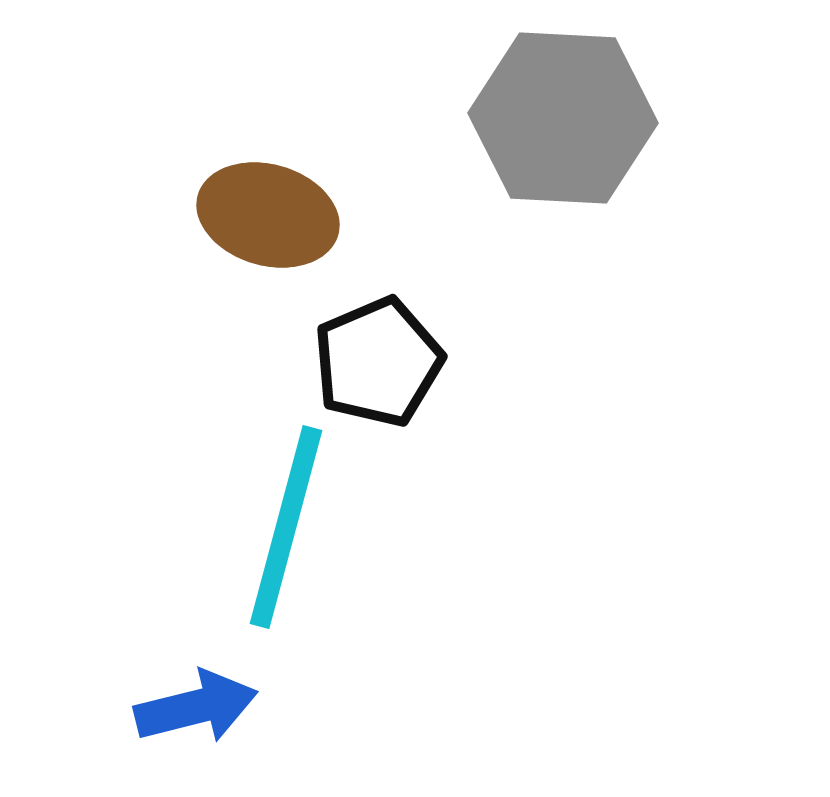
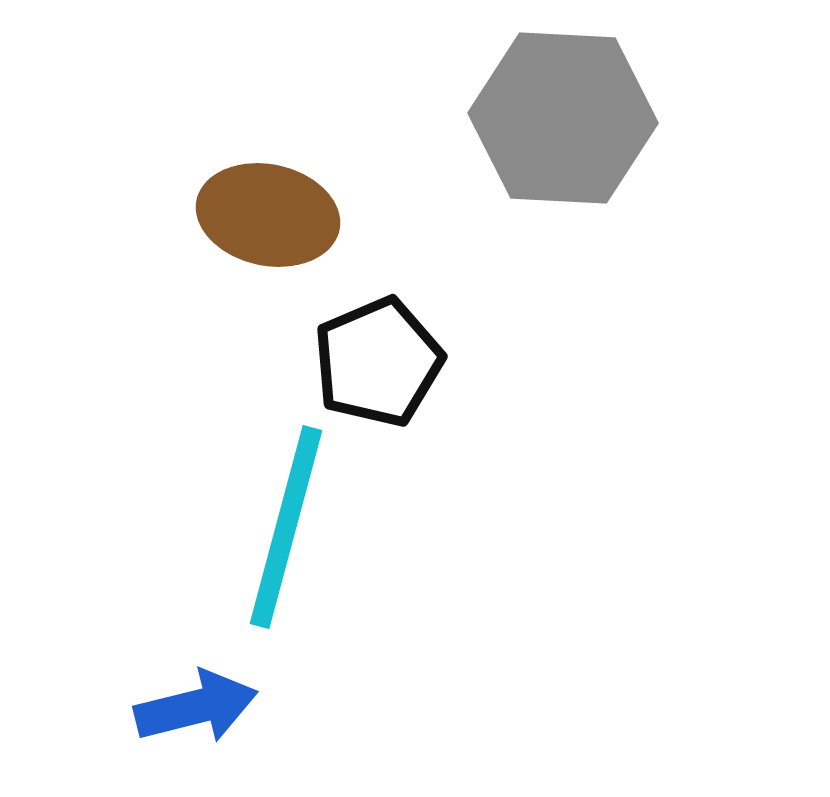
brown ellipse: rotated 4 degrees counterclockwise
